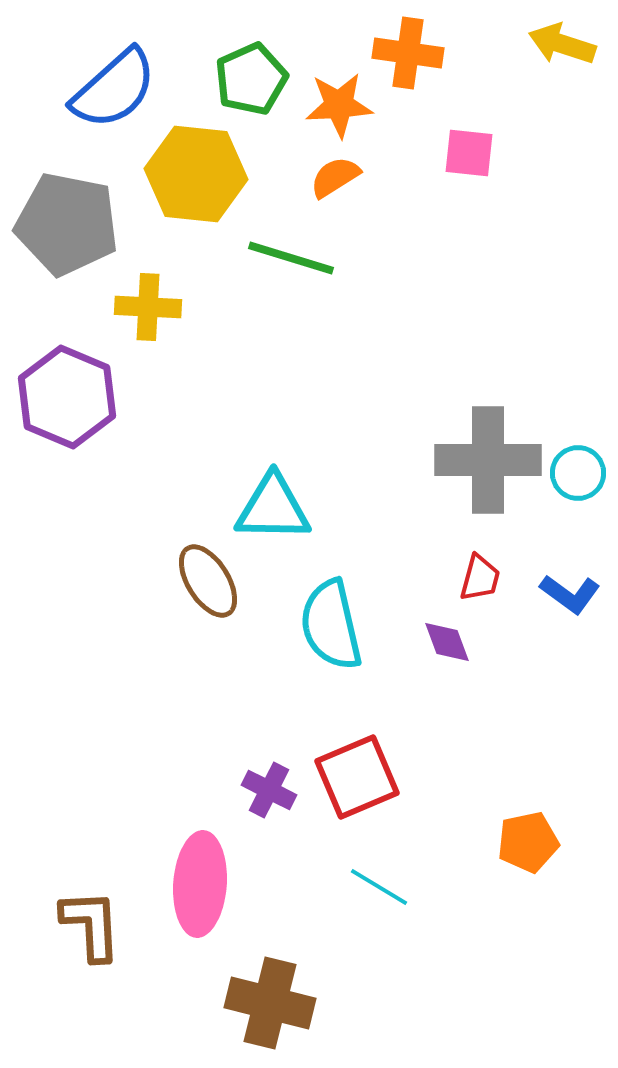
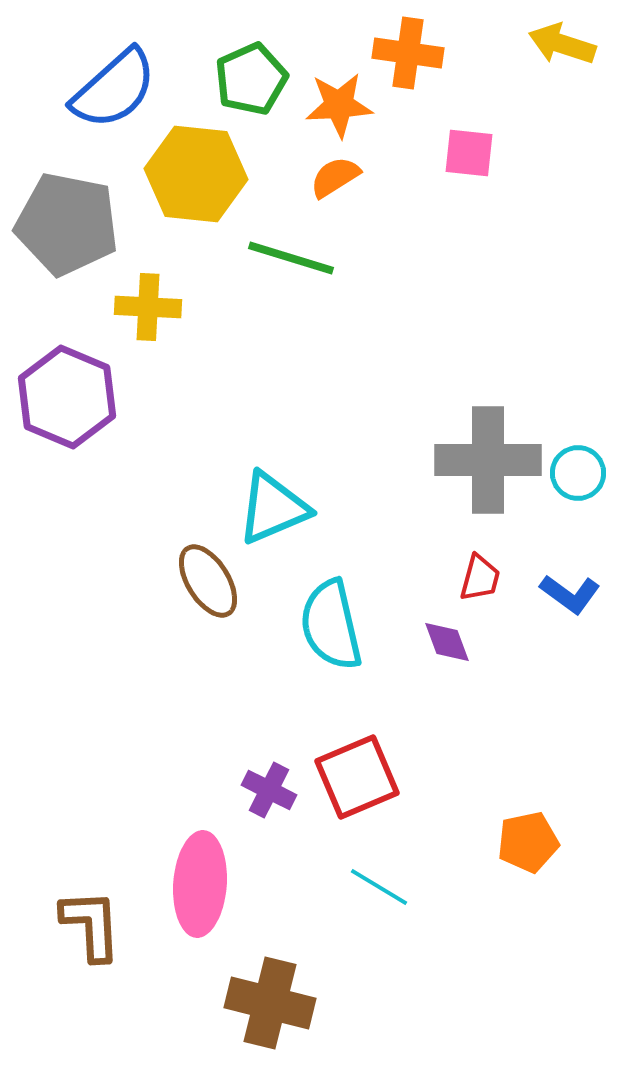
cyan triangle: rotated 24 degrees counterclockwise
